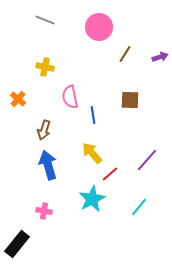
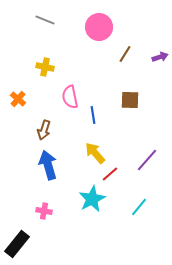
yellow arrow: moved 3 px right
